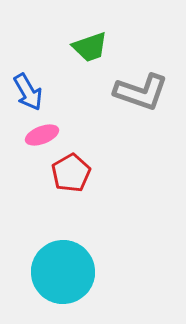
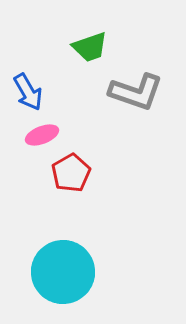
gray L-shape: moved 5 px left
